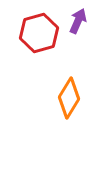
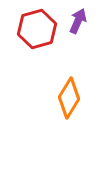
red hexagon: moved 2 px left, 4 px up
